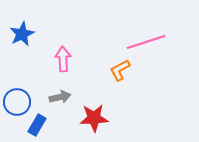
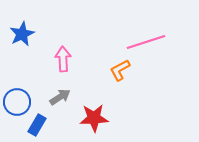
gray arrow: rotated 20 degrees counterclockwise
